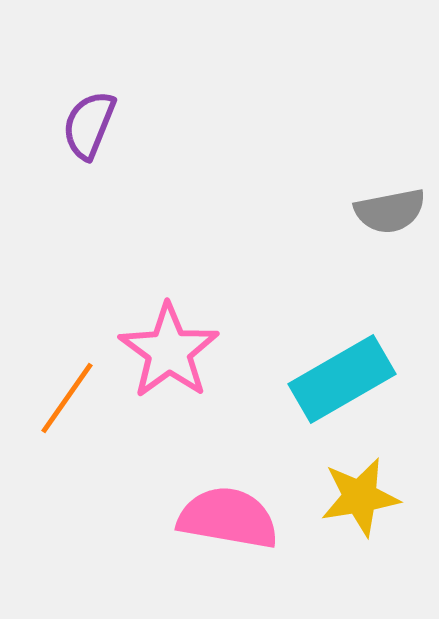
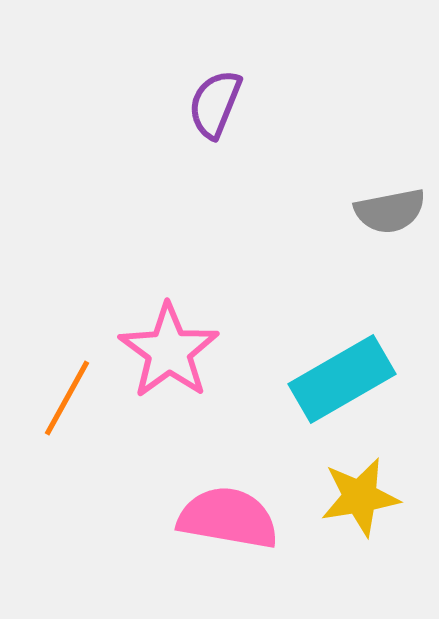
purple semicircle: moved 126 px right, 21 px up
orange line: rotated 6 degrees counterclockwise
